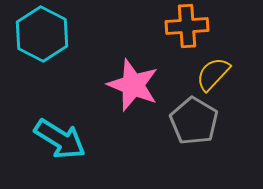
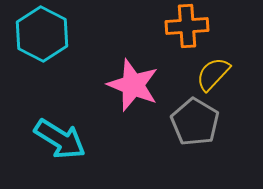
gray pentagon: moved 1 px right, 1 px down
